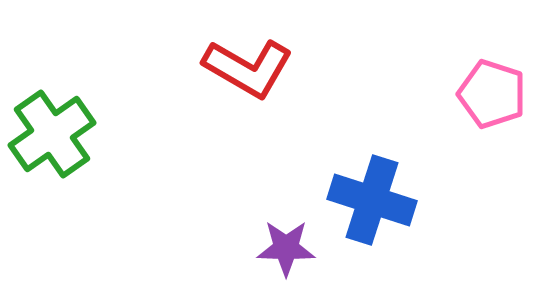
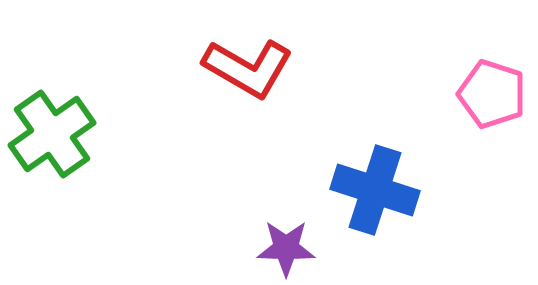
blue cross: moved 3 px right, 10 px up
